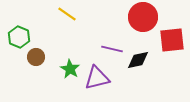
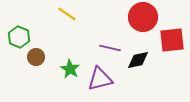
purple line: moved 2 px left, 1 px up
purple triangle: moved 3 px right, 1 px down
